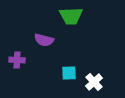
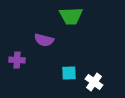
white cross: rotated 12 degrees counterclockwise
